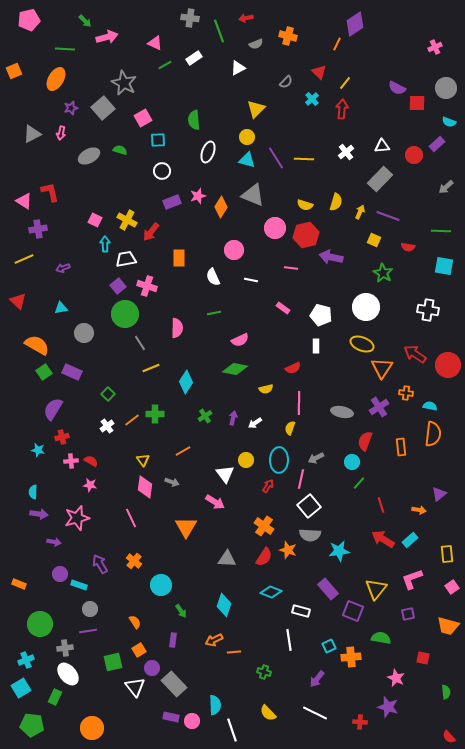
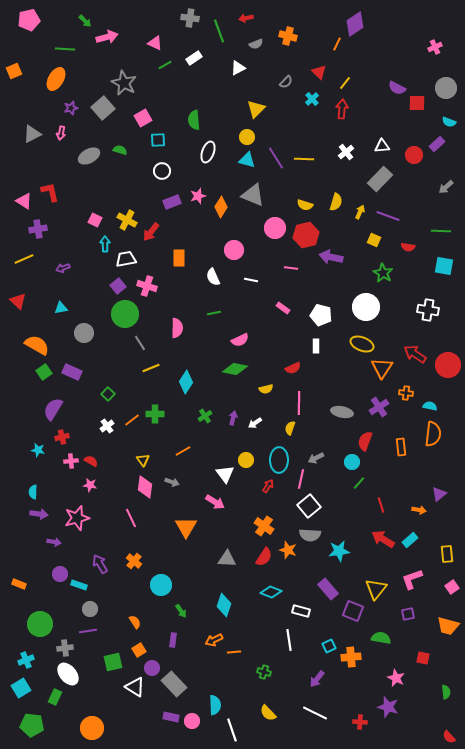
white triangle at (135, 687): rotated 20 degrees counterclockwise
